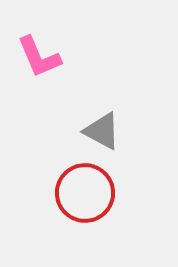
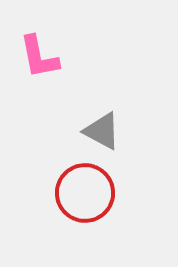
pink L-shape: rotated 12 degrees clockwise
